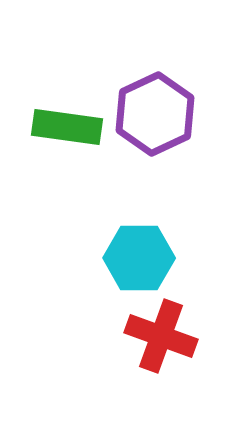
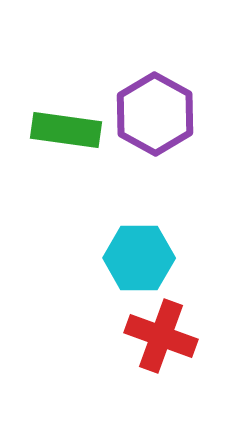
purple hexagon: rotated 6 degrees counterclockwise
green rectangle: moved 1 px left, 3 px down
